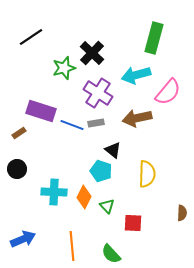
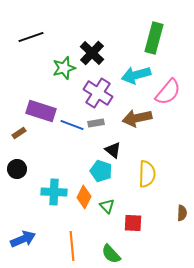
black line: rotated 15 degrees clockwise
